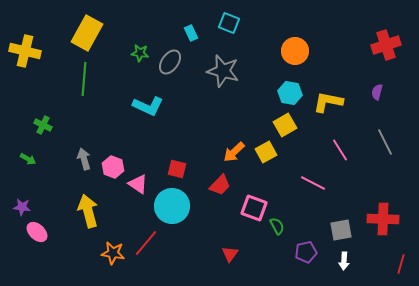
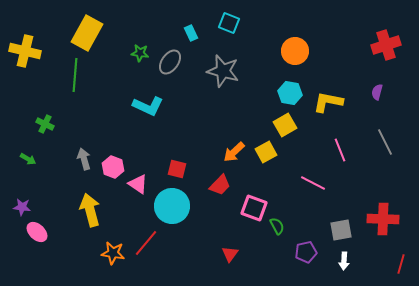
green line at (84, 79): moved 9 px left, 4 px up
green cross at (43, 125): moved 2 px right, 1 px up
pink line at (340, 150): rotated 10 degrees clockwise
yellow arrow at (88, 211): moved 2 px right, 1 px up
